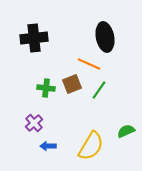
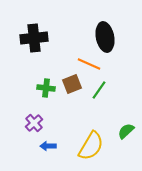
green semicircle: rotated 18 degrees counterclockwise
